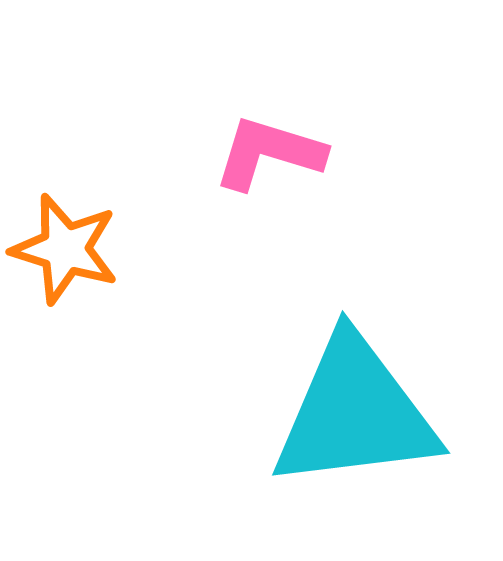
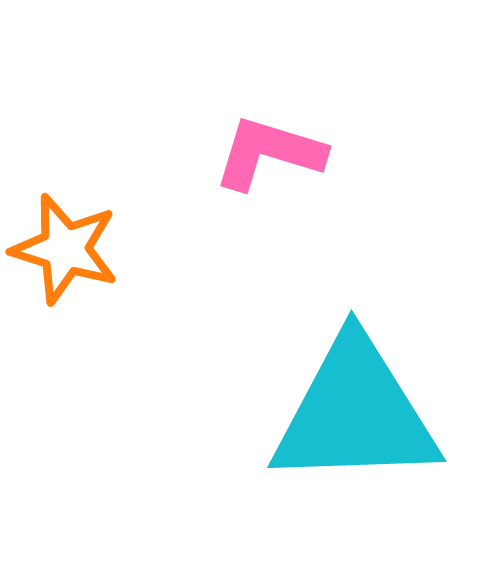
cyan triangle: rotated 5 degrees clockwise
